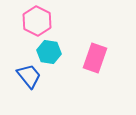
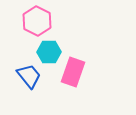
cyan hexagon: rotated 10 degrees counterclockwise
pink rectangle: moved 22 px left, 14 px down
